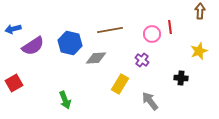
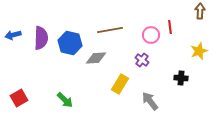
blue arrow: moved 6 px down
pink circle: moved 1 px left, 1 px down
purple semicircle: moved 8 px right, 8 px up; rotated 55 degrees counterclockwise
red square: moved 5 px right, 15 px down
green arrow: rotated 24 degrees counterclockwise
